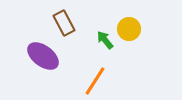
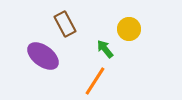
brown rectangle: moved 1 px right, 1 px down
green arrow: moved 9 px down
